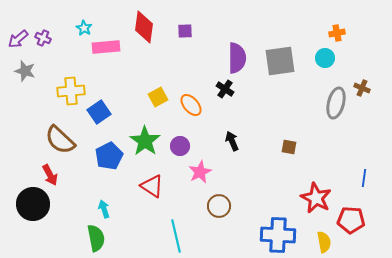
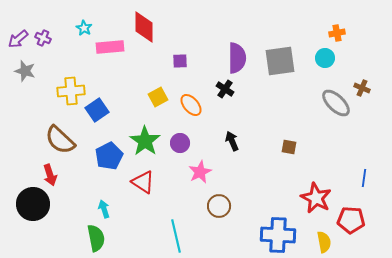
red diamond: rotated 8 degrees counterclockwise
purple square: moved 5 px left, 30 px down
pink rectangle: moved 4 px right
gray ellipse: rotated 60 degrees counterclockwise
blue square: moved 2 px left, 2 px up
purple circle: moved 3 px up
red arrow: rotated 10 degrees clockwise
red triangle: moved 9 px left, 4 px up
